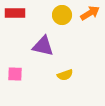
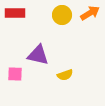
purple triangle: moved 5 px left, 9 px down
